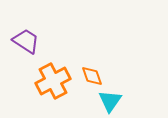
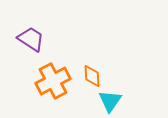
purple trapezoid: moved 5 px right, 2 px up
orange diamond: rotated 15 degrees clockwise
